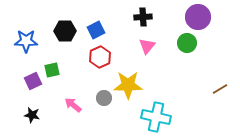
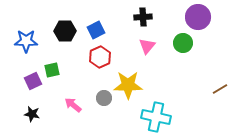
green circle: moved 4 px left
black star: moved 1 px up
